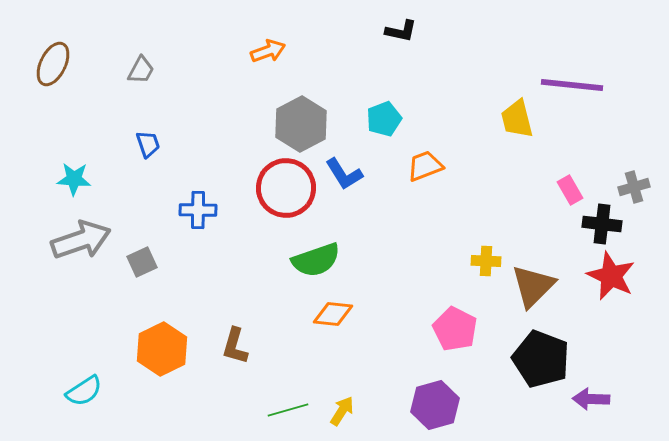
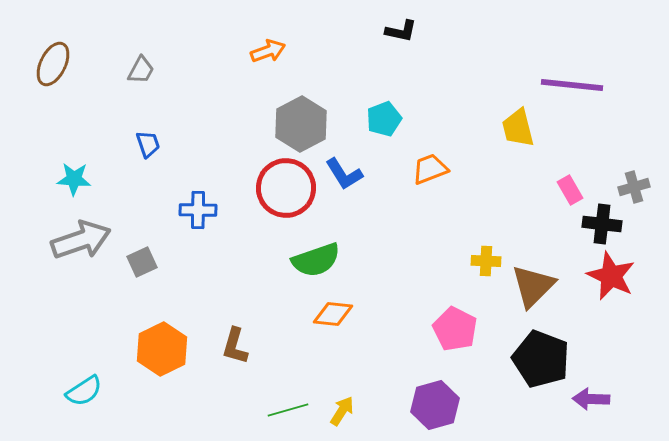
yellow trapezoid: moved 1 px right, 9 px down
orange trapezoid: moved 5 px right, 3 px down
